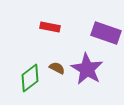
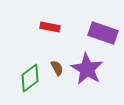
purple rectangle: moved 3 px left
brown semicircle: rotated 35 degrees clockwise
